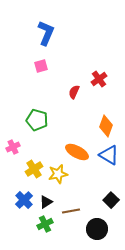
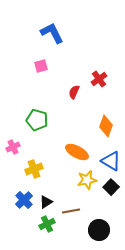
blue L-shape: moved 6 px right; rotated 50 degrees counterclockwise
blue triangle: moved 2 px right, 6 px down
yellow cross: rotated 12 degrees clockwise
yellow star: moved 29 px right, 6 px down
black square: moved 13 px up
green cross: moved 2 px right
black circle: moved 2 px right, 1 px down
